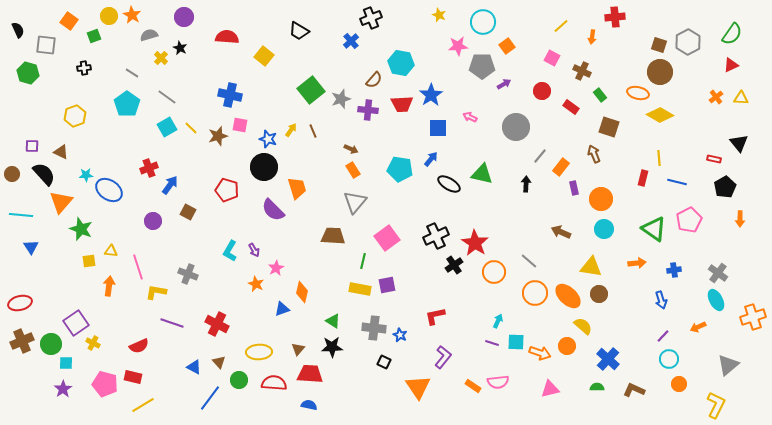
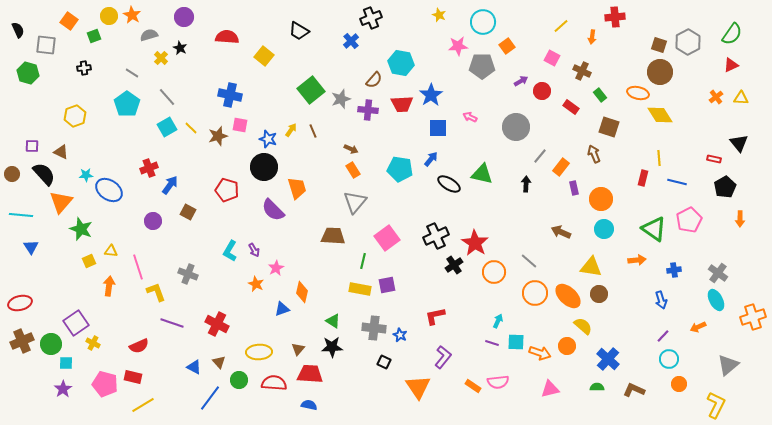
purple arrow at (504, 84): moved 17 px right, 3 px up
gray line at (167, 97): rotated 12 degrees clockwise
yellow diamond at (660, 115): rotated 28 degrees clockwise
yellow square at (89, 261): rotated 16 degrees counterclockwise
orange arrow at (637, 263): moved 3 px up
yellow L-shape at (156, 292): rotated 60 degrees clockwise
